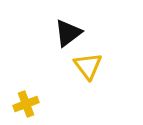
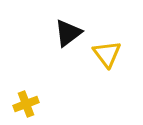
yellow triangle: moved 19 px right, 12 px up
